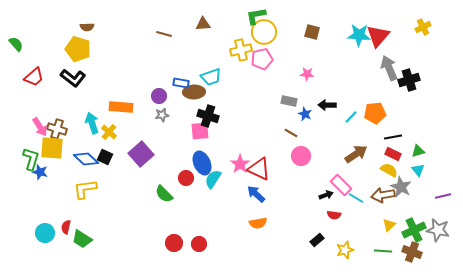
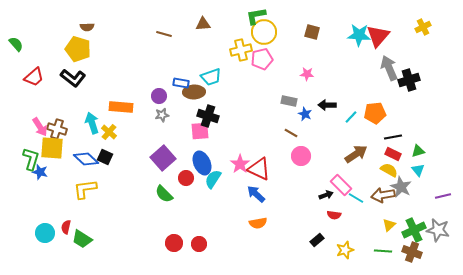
purple square at (141, 154): moved 22 px right, 4 px down
